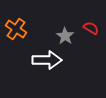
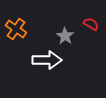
red semicircle: moved 4 px up
